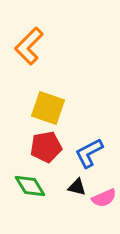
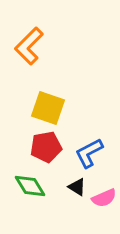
black triangle: rotated 18 degrees clockwise
